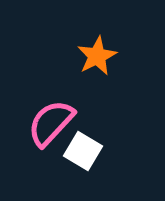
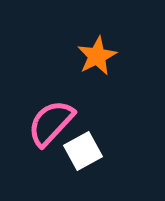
white square: rotated 30 degrees clockwise
